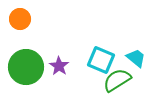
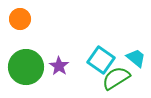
cyan square: rotated 12 degrees clockwise
green semicircle: moved 1 px left, 2 px up
